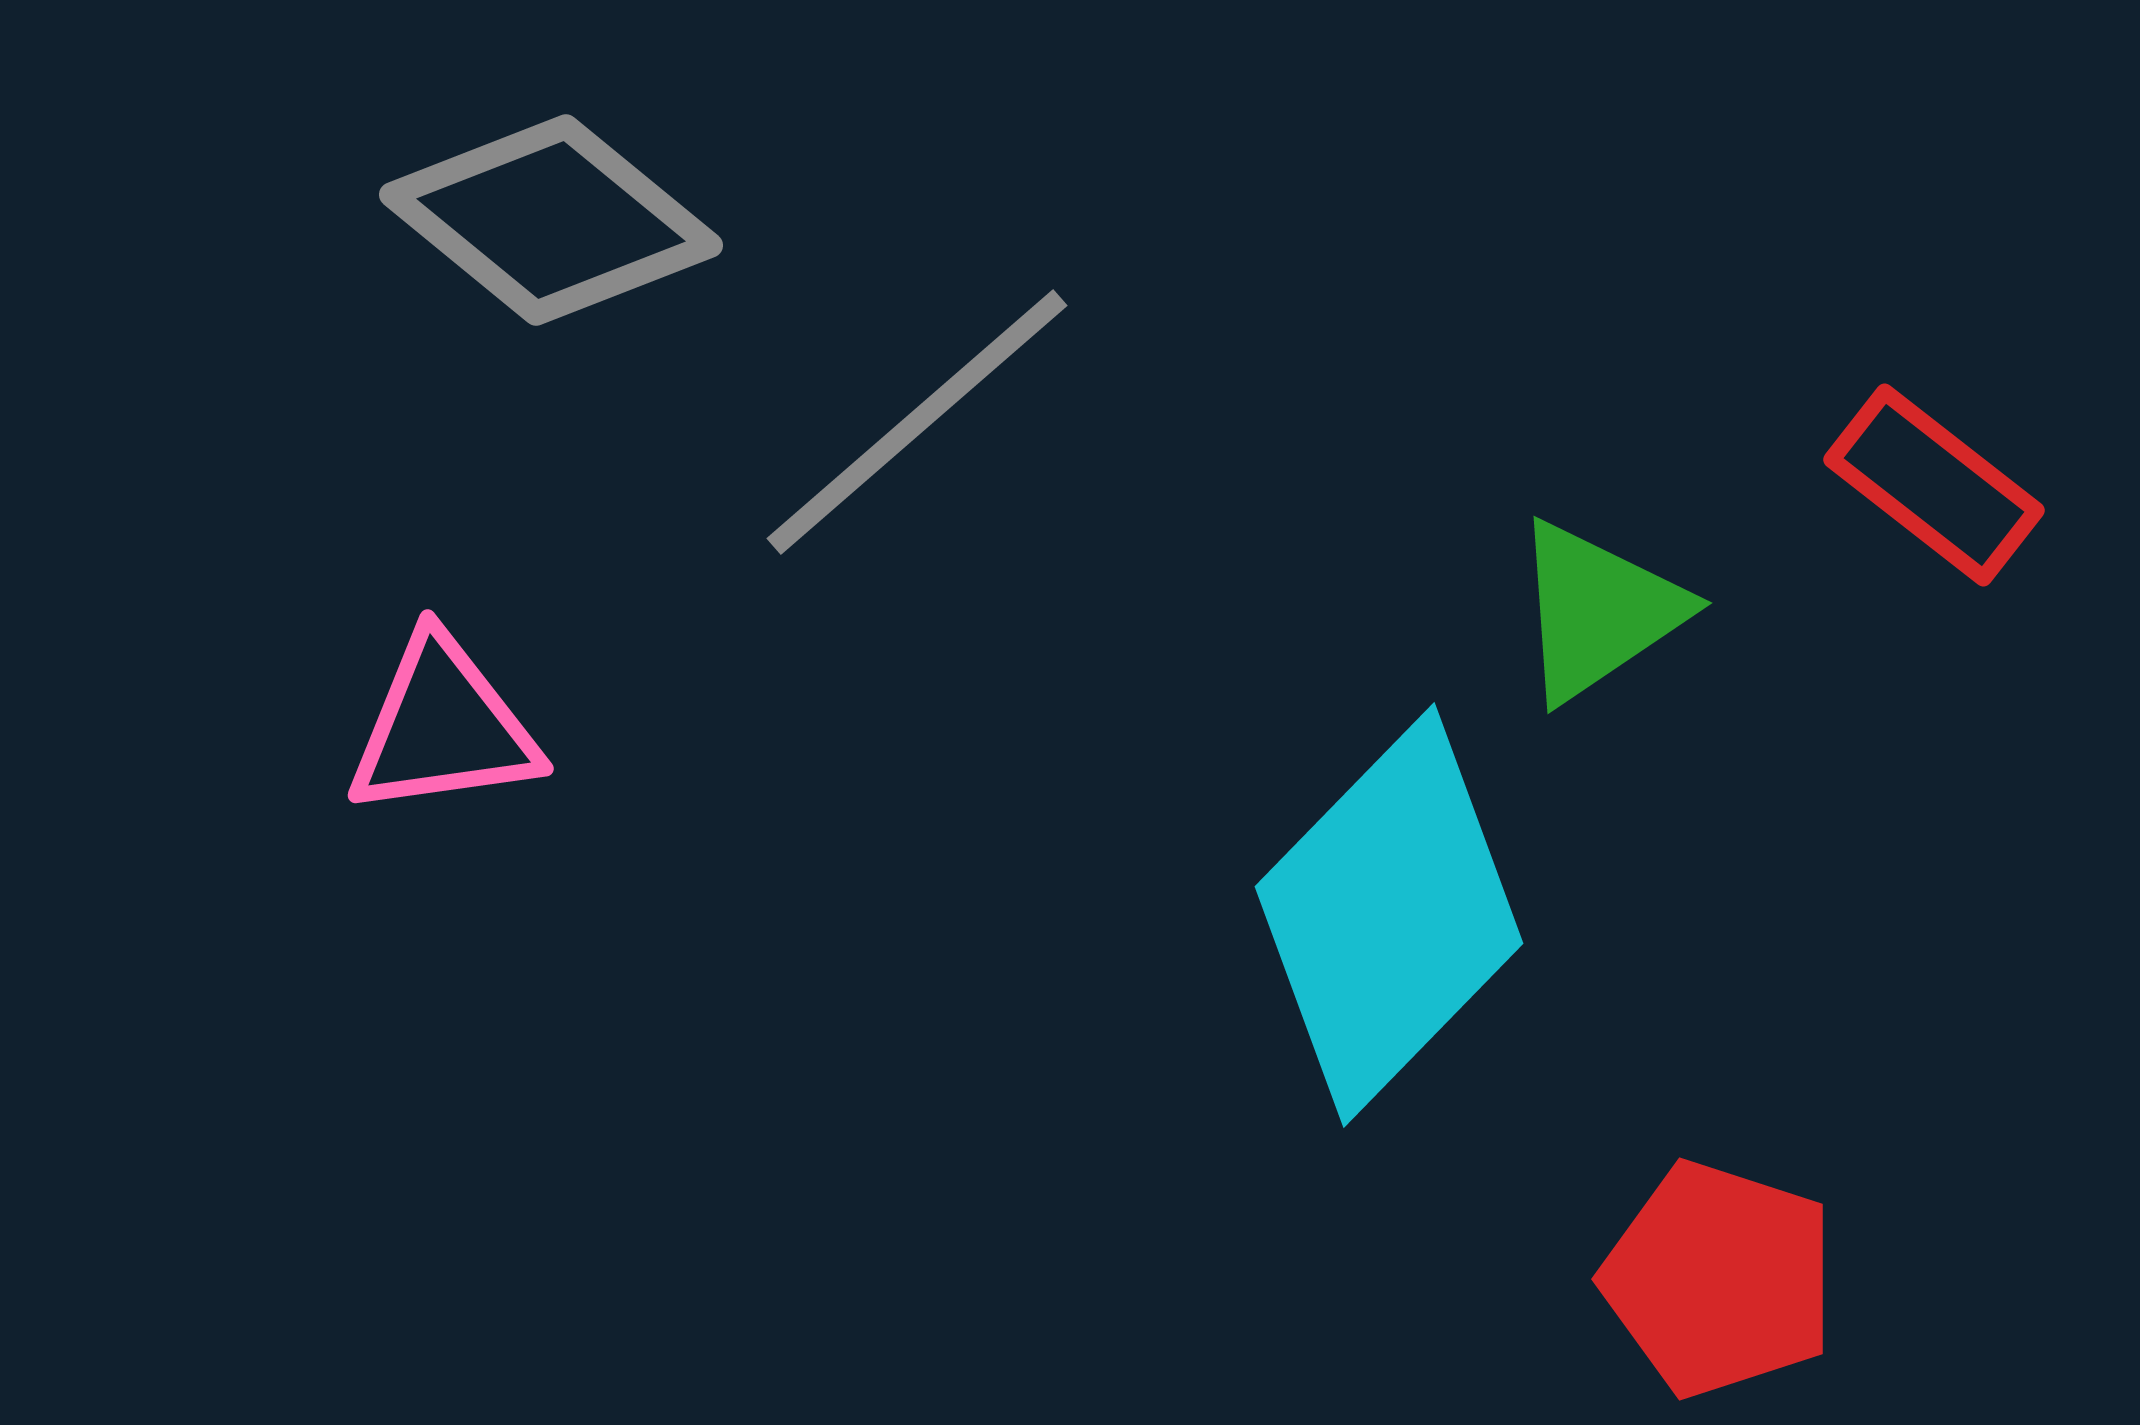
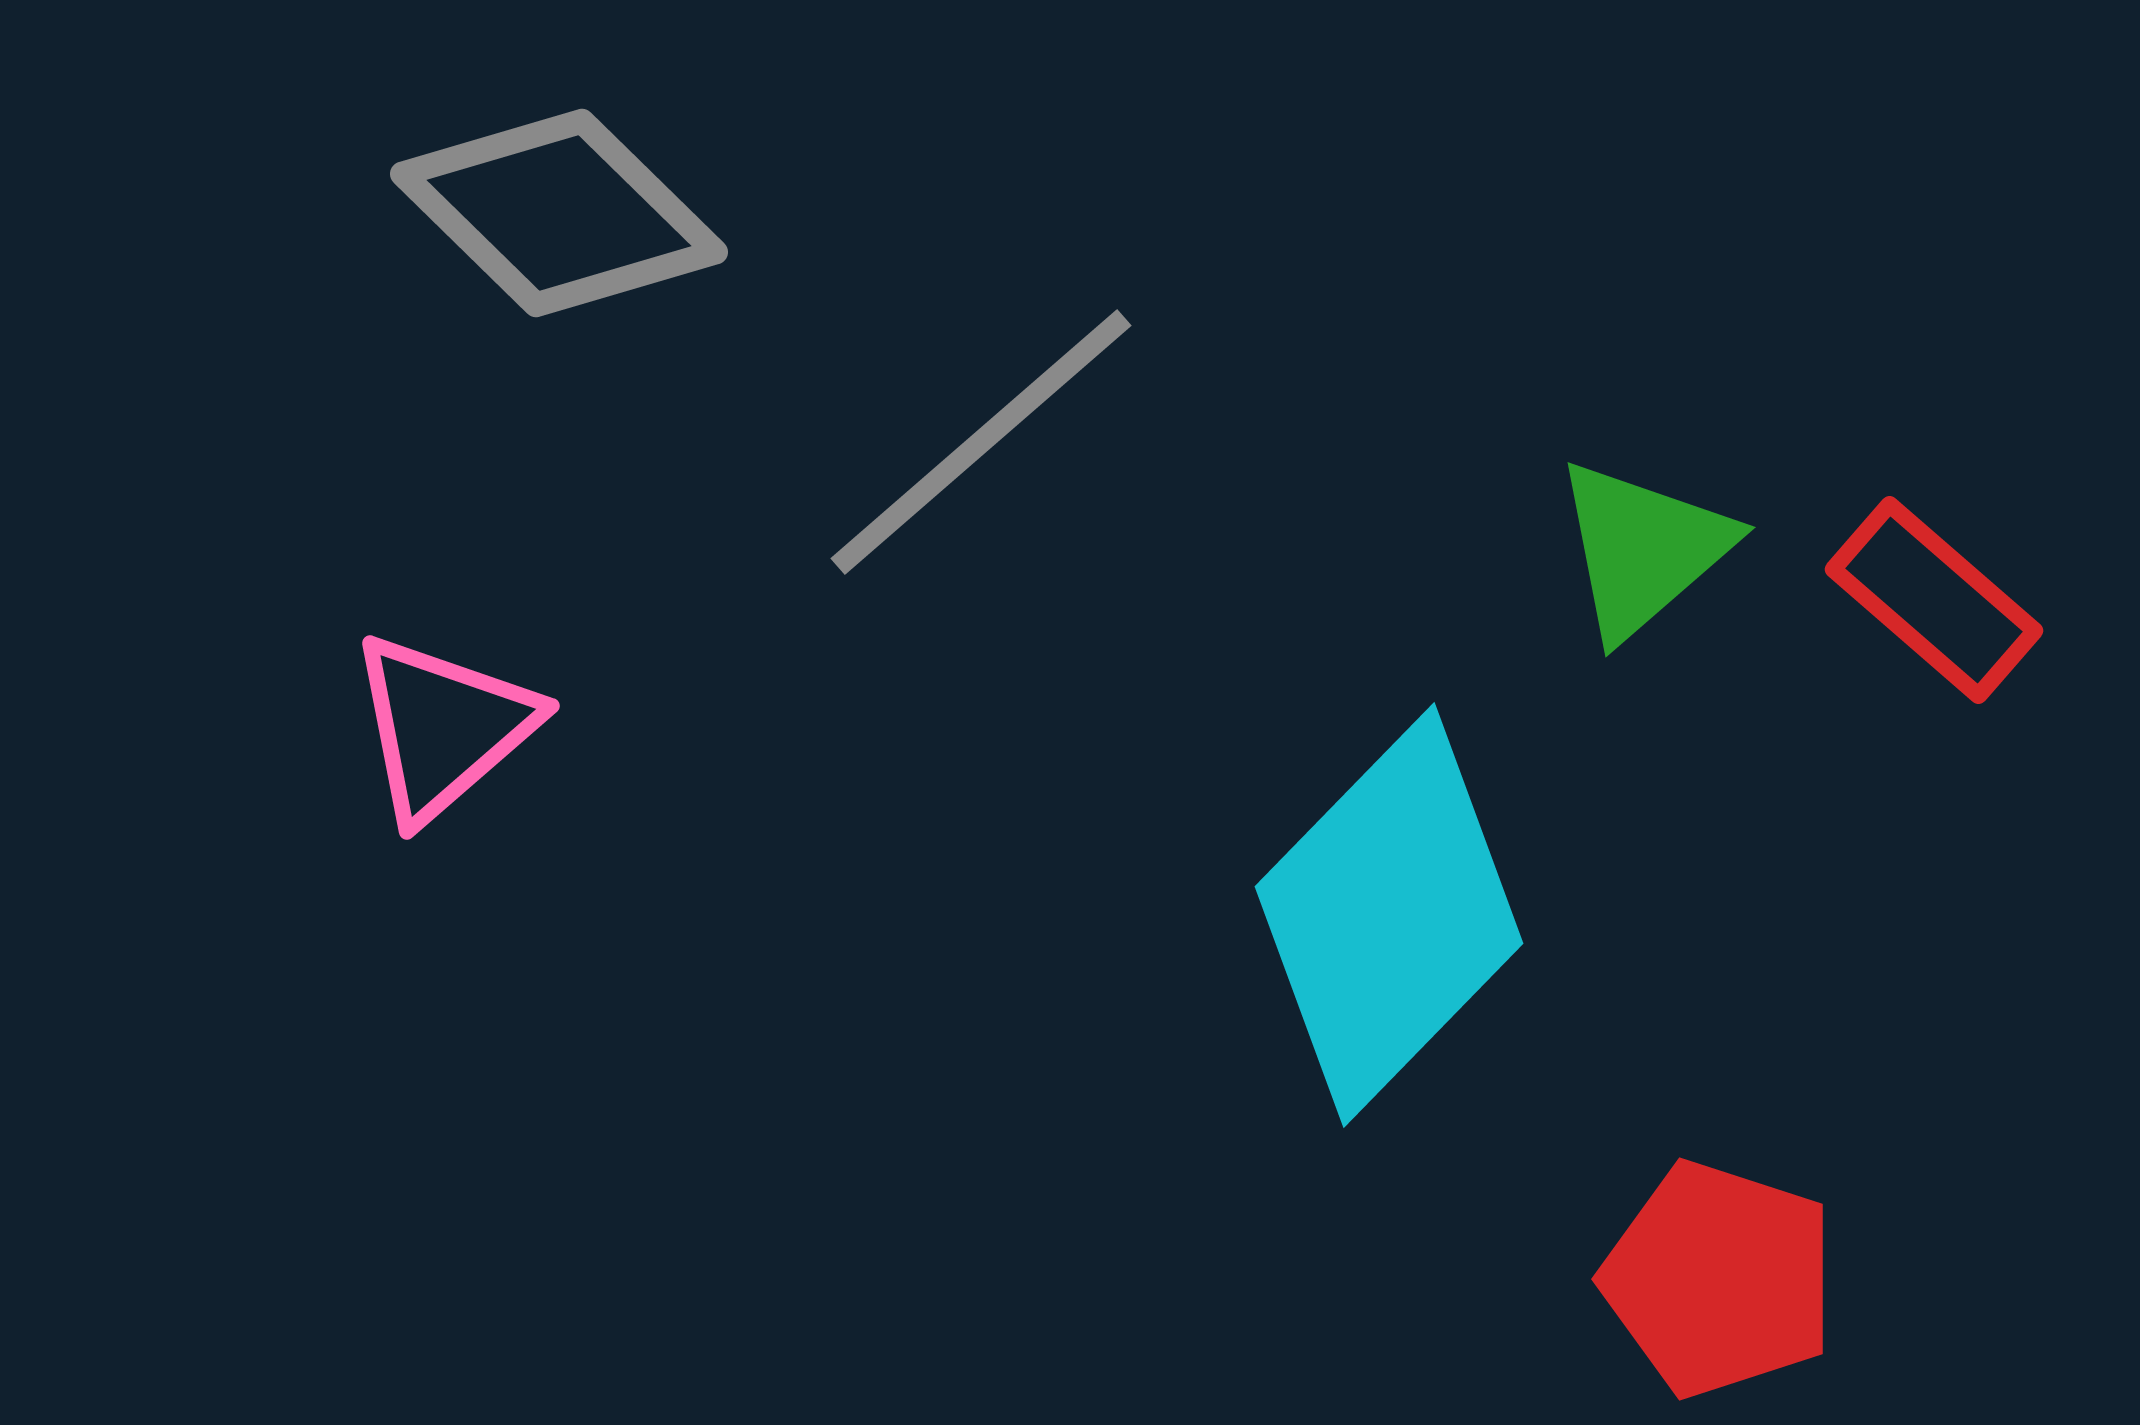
gray diamond: moved 8 px right, 7 px up; rotated 5 degrees clockwise
gray line: moved 64 px right, 20 px down
red rectangle: moved 115 px down; rotated 3 degrees clockwise
green triangle: moved 45 px right, 62 px up; rotated 7 degrees counterclockwise
pink triangle: rotated 33 degrees counterclockwise
